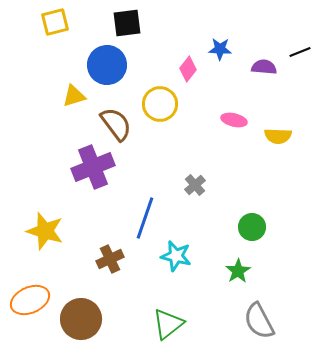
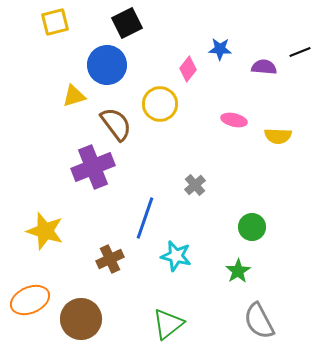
black square: rotated 20 degrees counterclockwise
